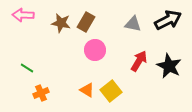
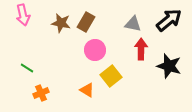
pink arrow: rotated 105 degrees counterclockwise
black arrow: moved 1 px right; rotated 12 degrees counterclockwise
red arrow: moved 2 px right, 12 px up; rotated 30 degrees counterclockwise
black star: rotated 10 degrees counterclockwise
yellow square: moved 15 px up
